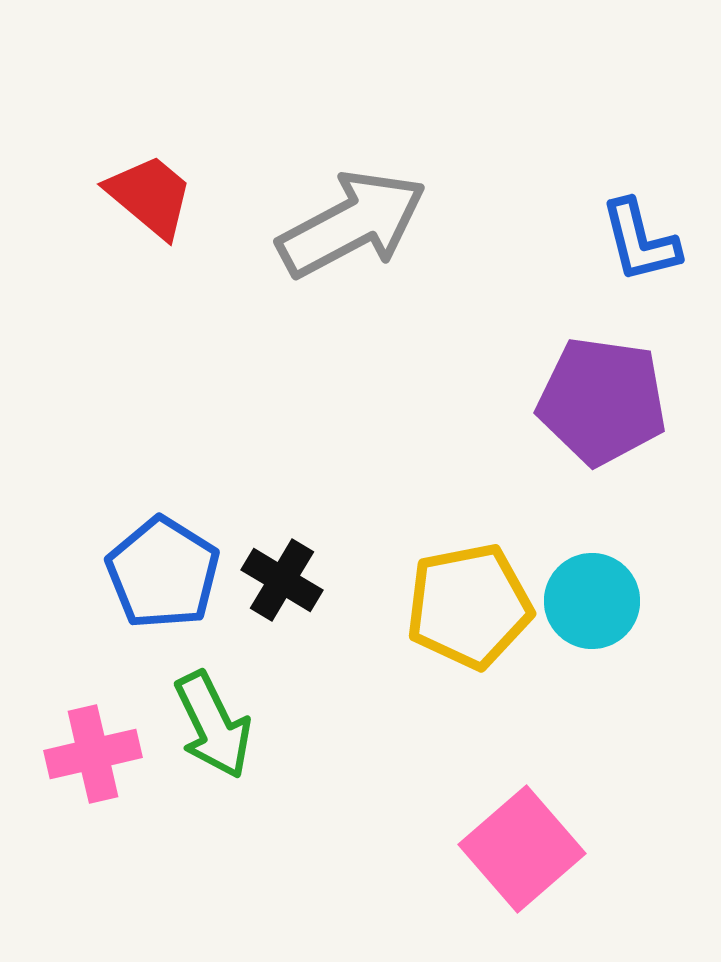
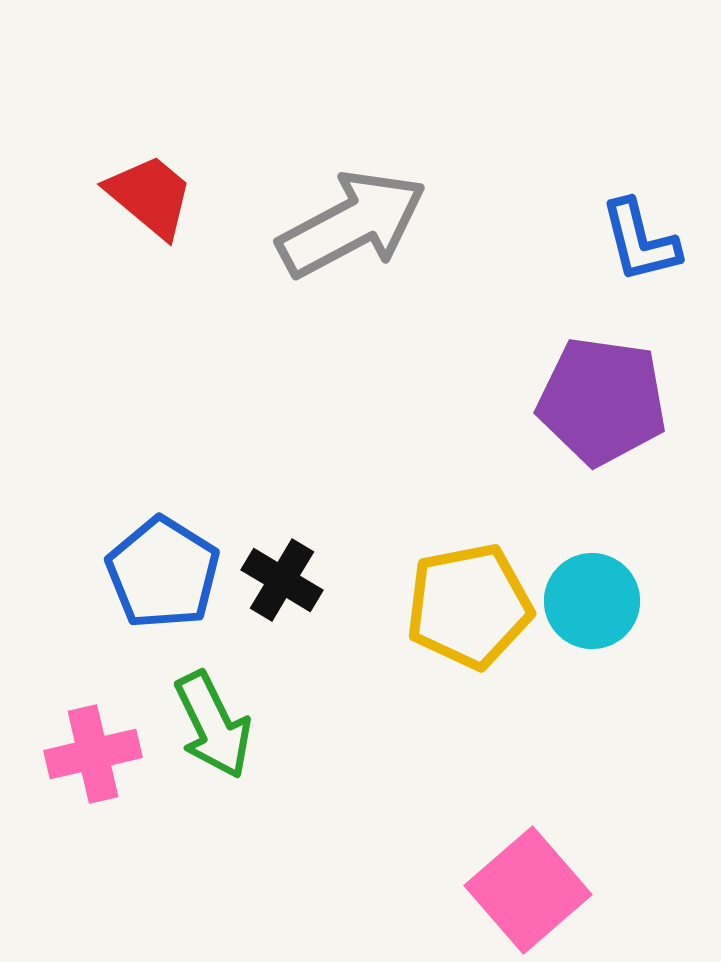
pink square: moved 6 px right, 41 px down
